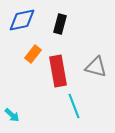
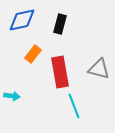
gray triangle: moved 3 px right, 2 px down
red rectangle: moved 2 px right, 1 px down
cyan arrow: moved 19 px up; rotated 35 degrees counterclockwise
